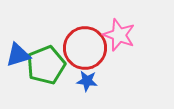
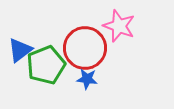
pink star: moved 9 px up
blue triangle: moved 2 px right, 5 px up; rotated 20 degrees counterclockwise
blue star: moved 2 px up
